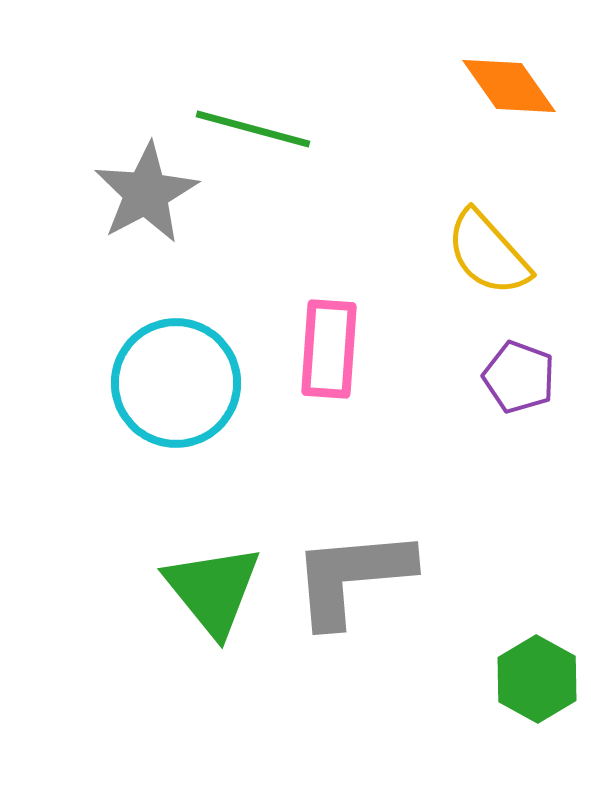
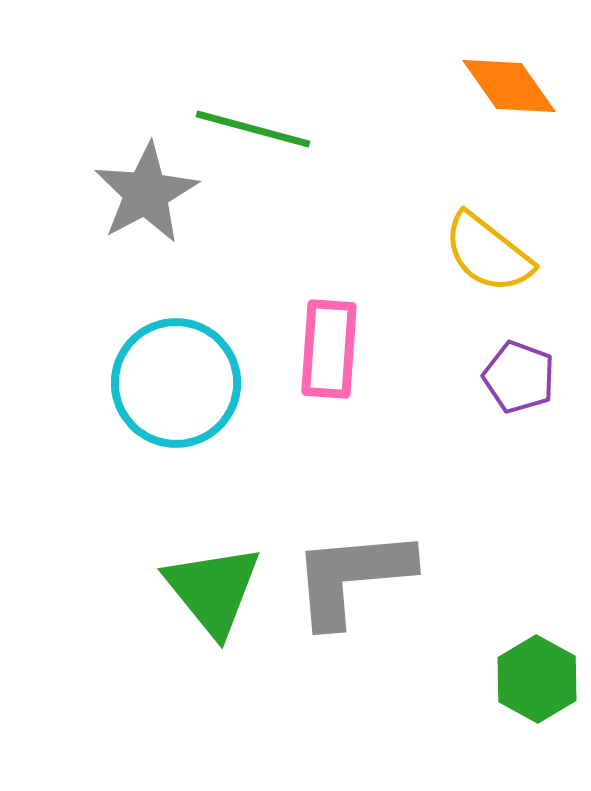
yellow semicircle: rotated 10 degrees counterclockwise
